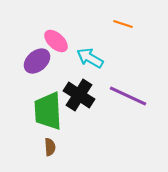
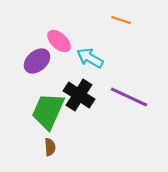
orange line: moved 2 px left, 4 px up
pink ellipse: moved 3 px right
purple line: moved 1 px right, 1 px down
green trapezoid: rotated 27 degrees clockwise
